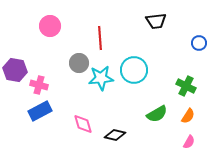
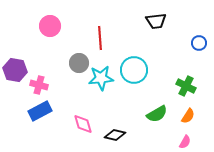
pink semicircle: moved 4 px left
